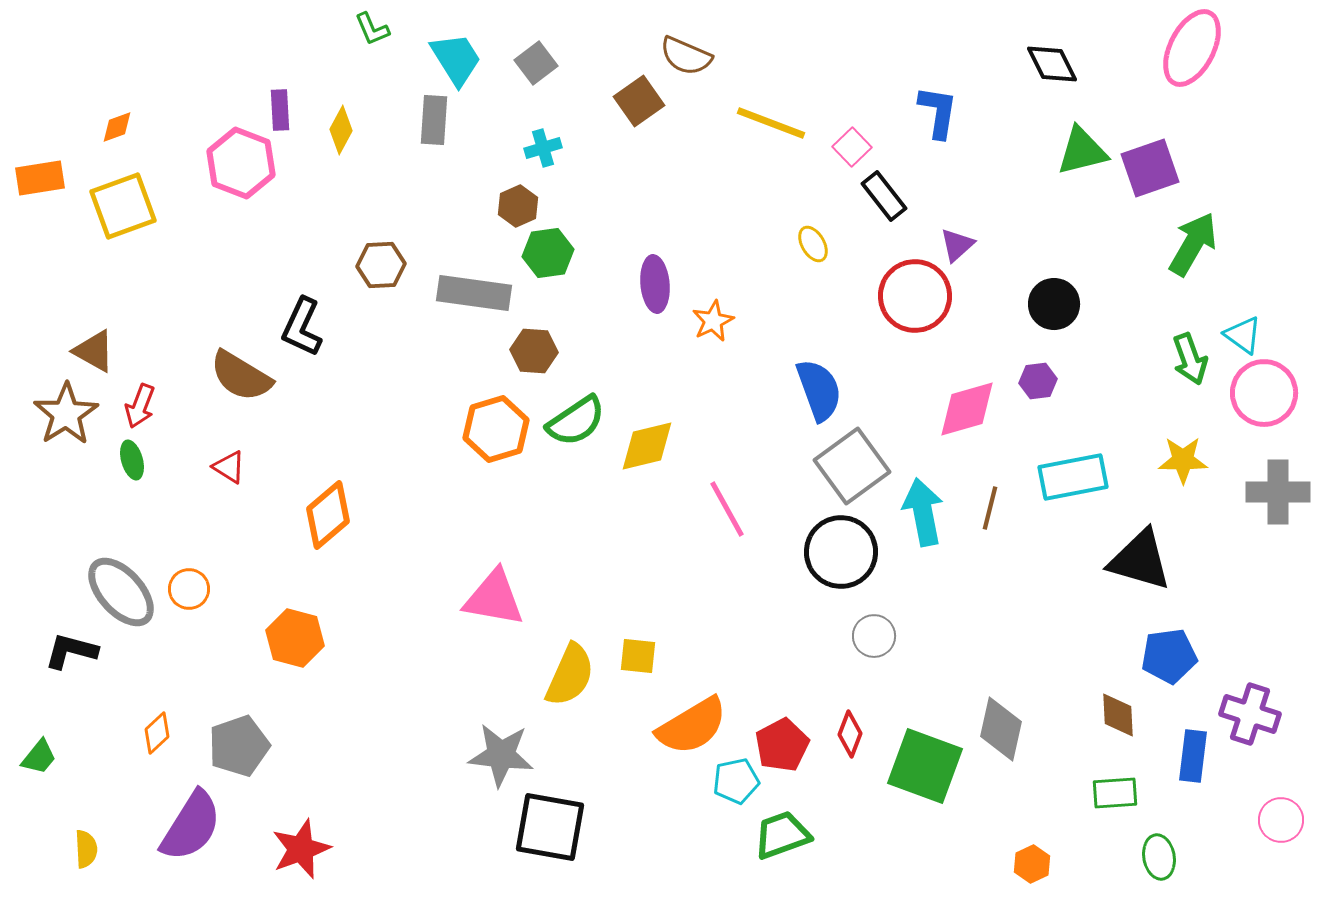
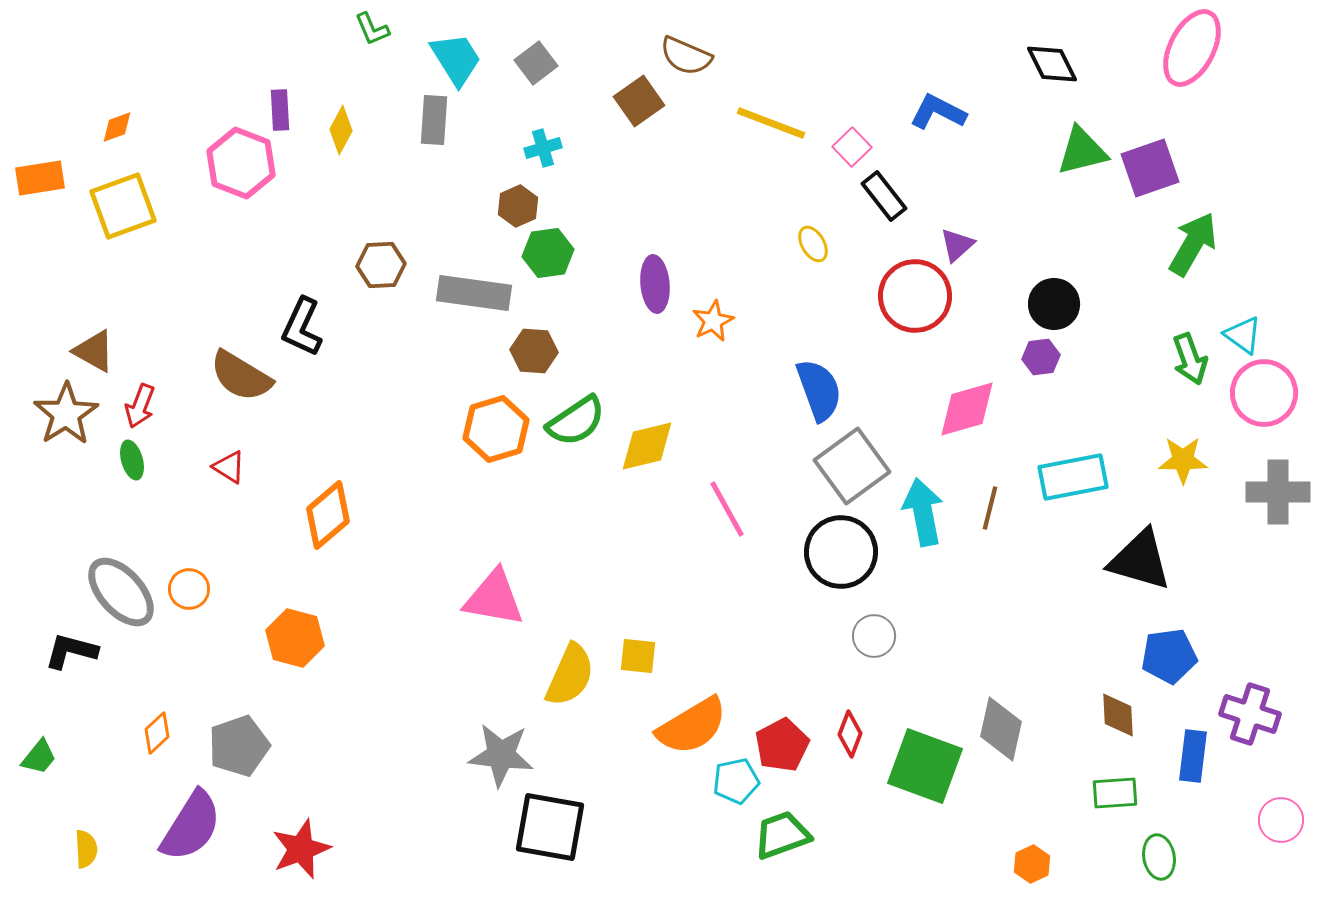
blue L-shape at (938, 112): rotated 72 degrees counterclockwise
purple hexagon at (1038, 381): moved 3 px right, 24 px up
